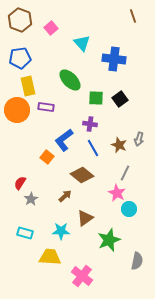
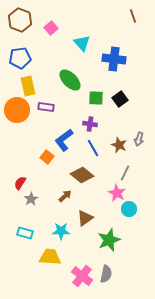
gray semicircle: moved 31 px left, 13 px down
